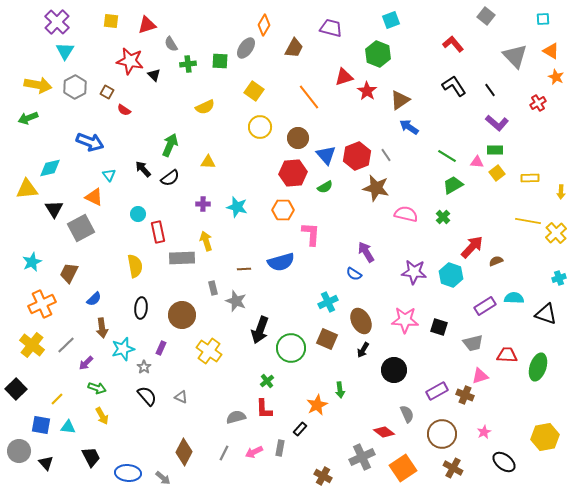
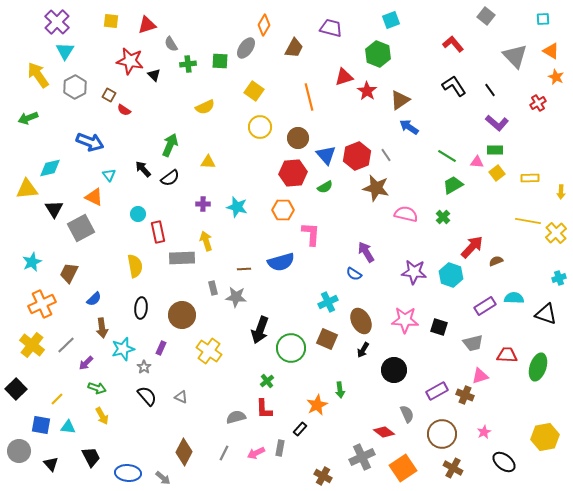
yellow arrow at (38, 85): moved 10 px up; rotated 136 degrees counterclockwise
brown square at (107, 92): moved 2 px right, 3 px down
orange line at (309, 97): rotated 24 degrees clockwise
gray star at (236, 301): moved 4 px up; rotated 15 degrees counterclockwise
pink arrow at (254, 452): moved 2 px right, 1 px down
black triangle at (46, 463): moved 5 px right, 1 px down
